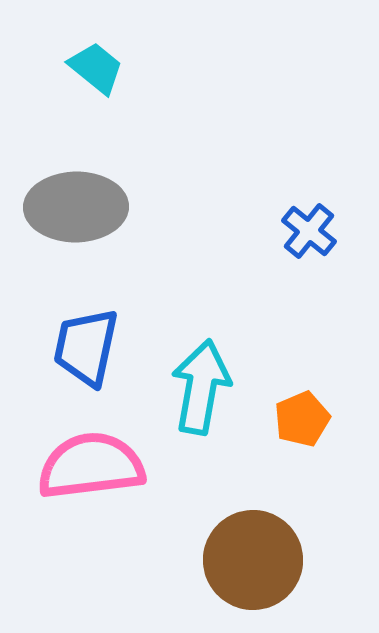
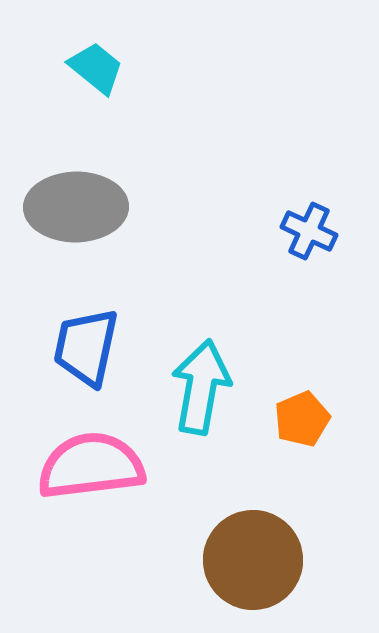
blue cross: rotated 14 degrees counterclockwise
